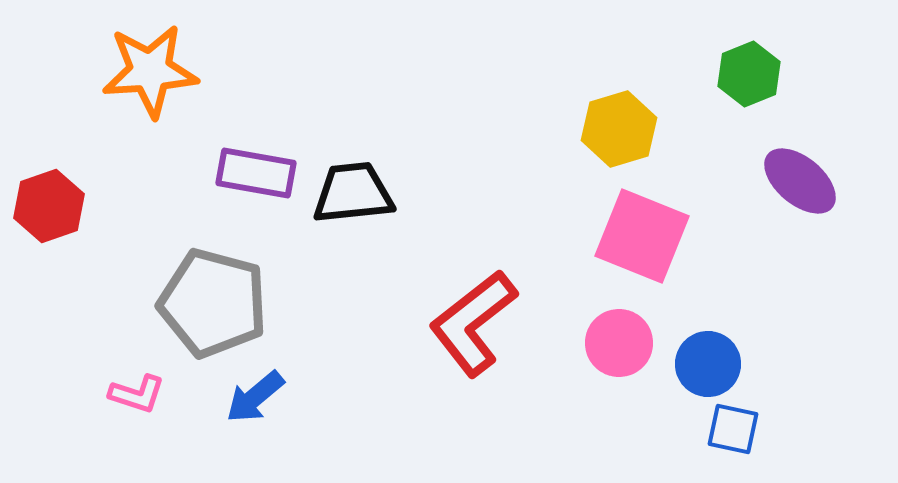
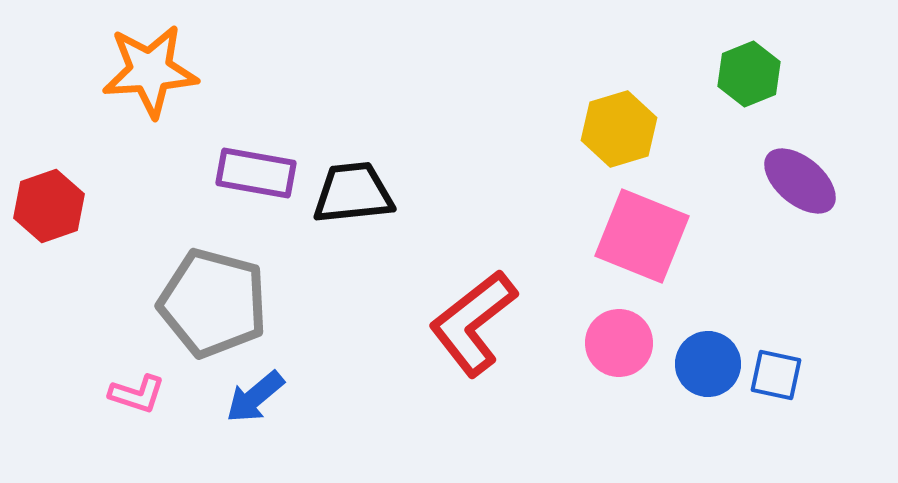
blue square: moved 43 px right, 54 px up
